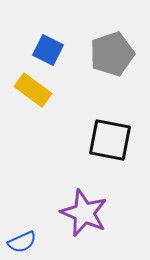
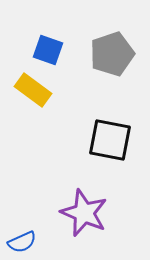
blue square: rotated 8 degrees counterclockwise
